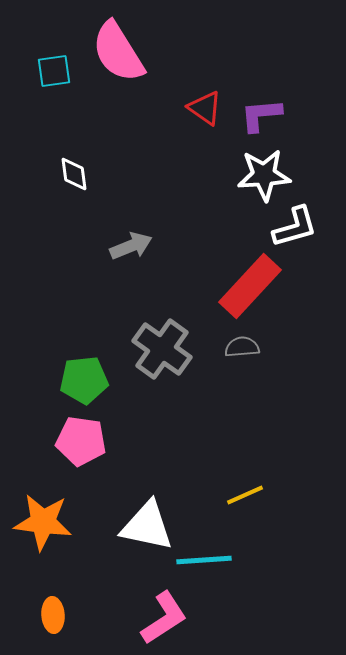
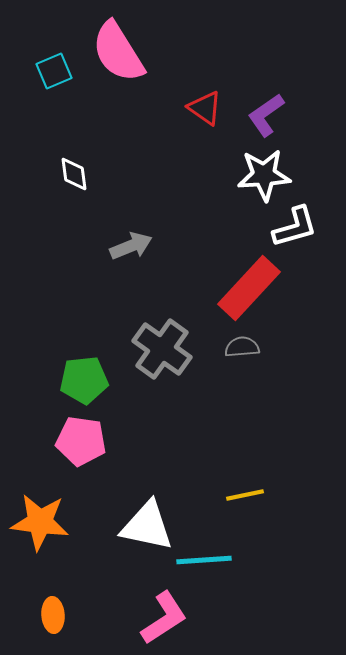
cyan square: rotated 15 degrees counterclockwise
purple L-shape: moved 5 px right; rotated 30 degrees counterclockwise
red rectangle: moved 1 px left, 2 px down
yellow line: rotated 12 degrees clockwise
orange star: moved 3 px left
